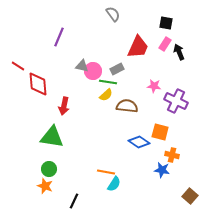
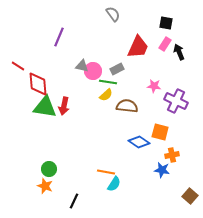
green triangle: moved 7 px left, 30 px up
orange cross: rotated 24 degrees counterclockwise
